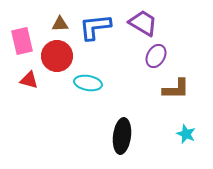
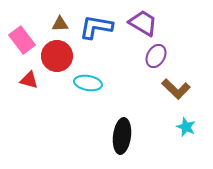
blue L-shape: moved 1 px right; rotated 16 degrees clockwise
pink rectangle: moved 1 px up; rotated 24 degrees counterclockwise
brown L-shape: rotated 44 degrees clockwise
cyan star: moved 7 px up
